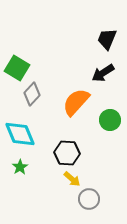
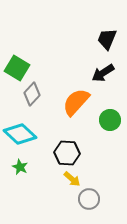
cyan diamond: rotated 24 degrees counterclockwise
green star: rotated 14 degrees counterclockwise
